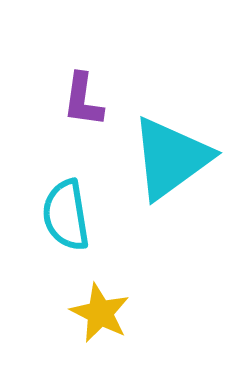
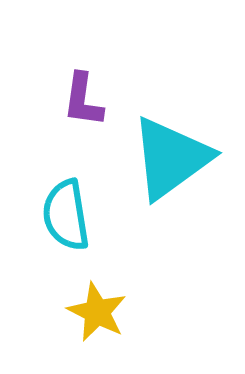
yellow star: moved 3 px left, 1 px up
